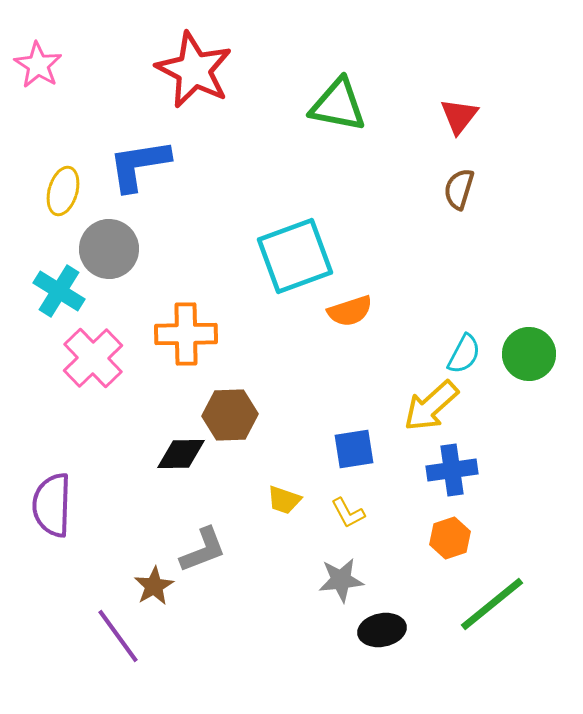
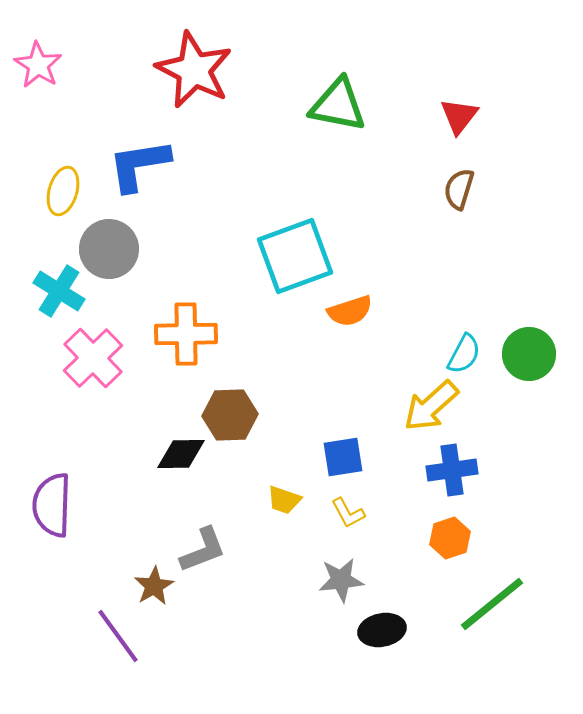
blue square: moved 11 px left, 8 px down
